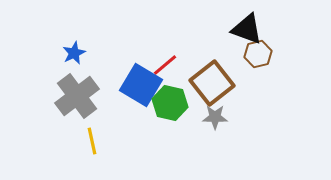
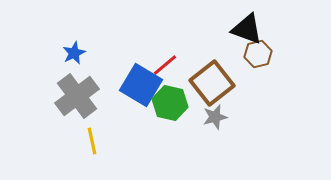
gray star: rotated 15 degrees counterclockwise
